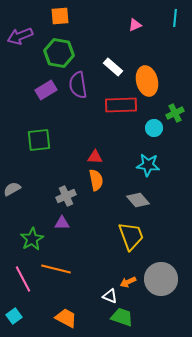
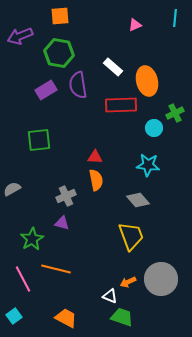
purple triangle: rotated 14 degrees clockwise
